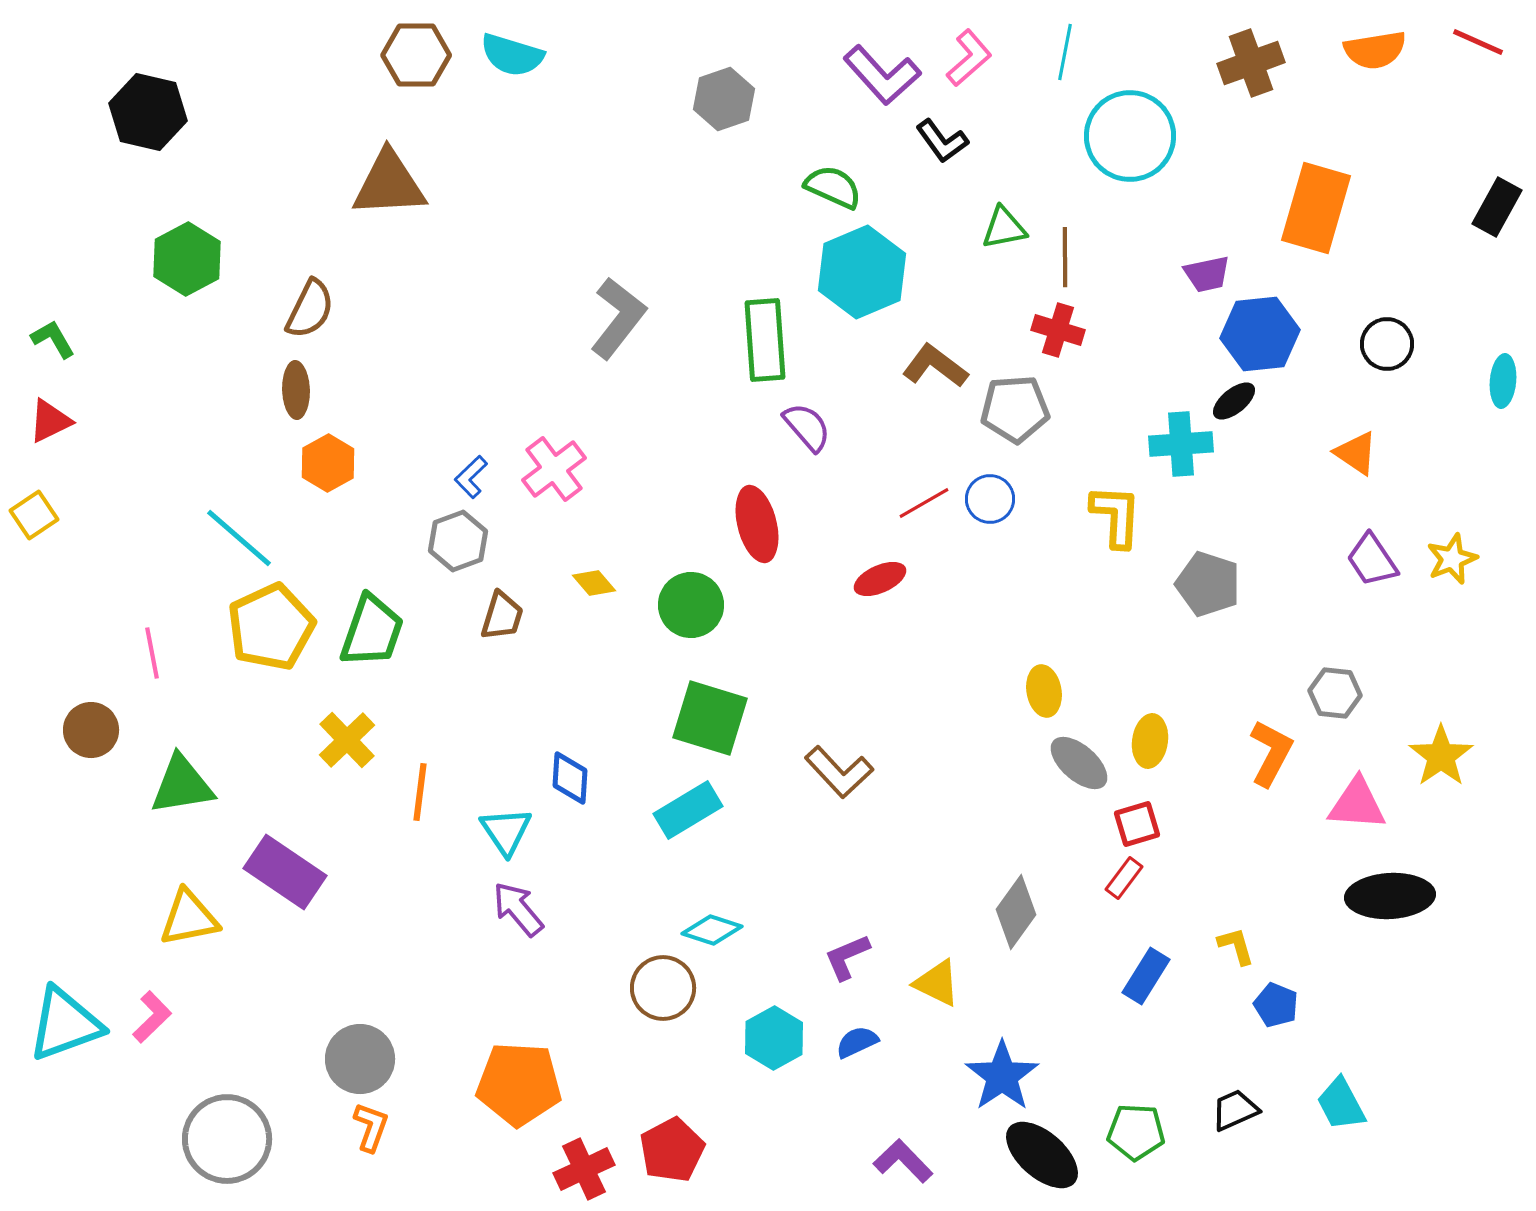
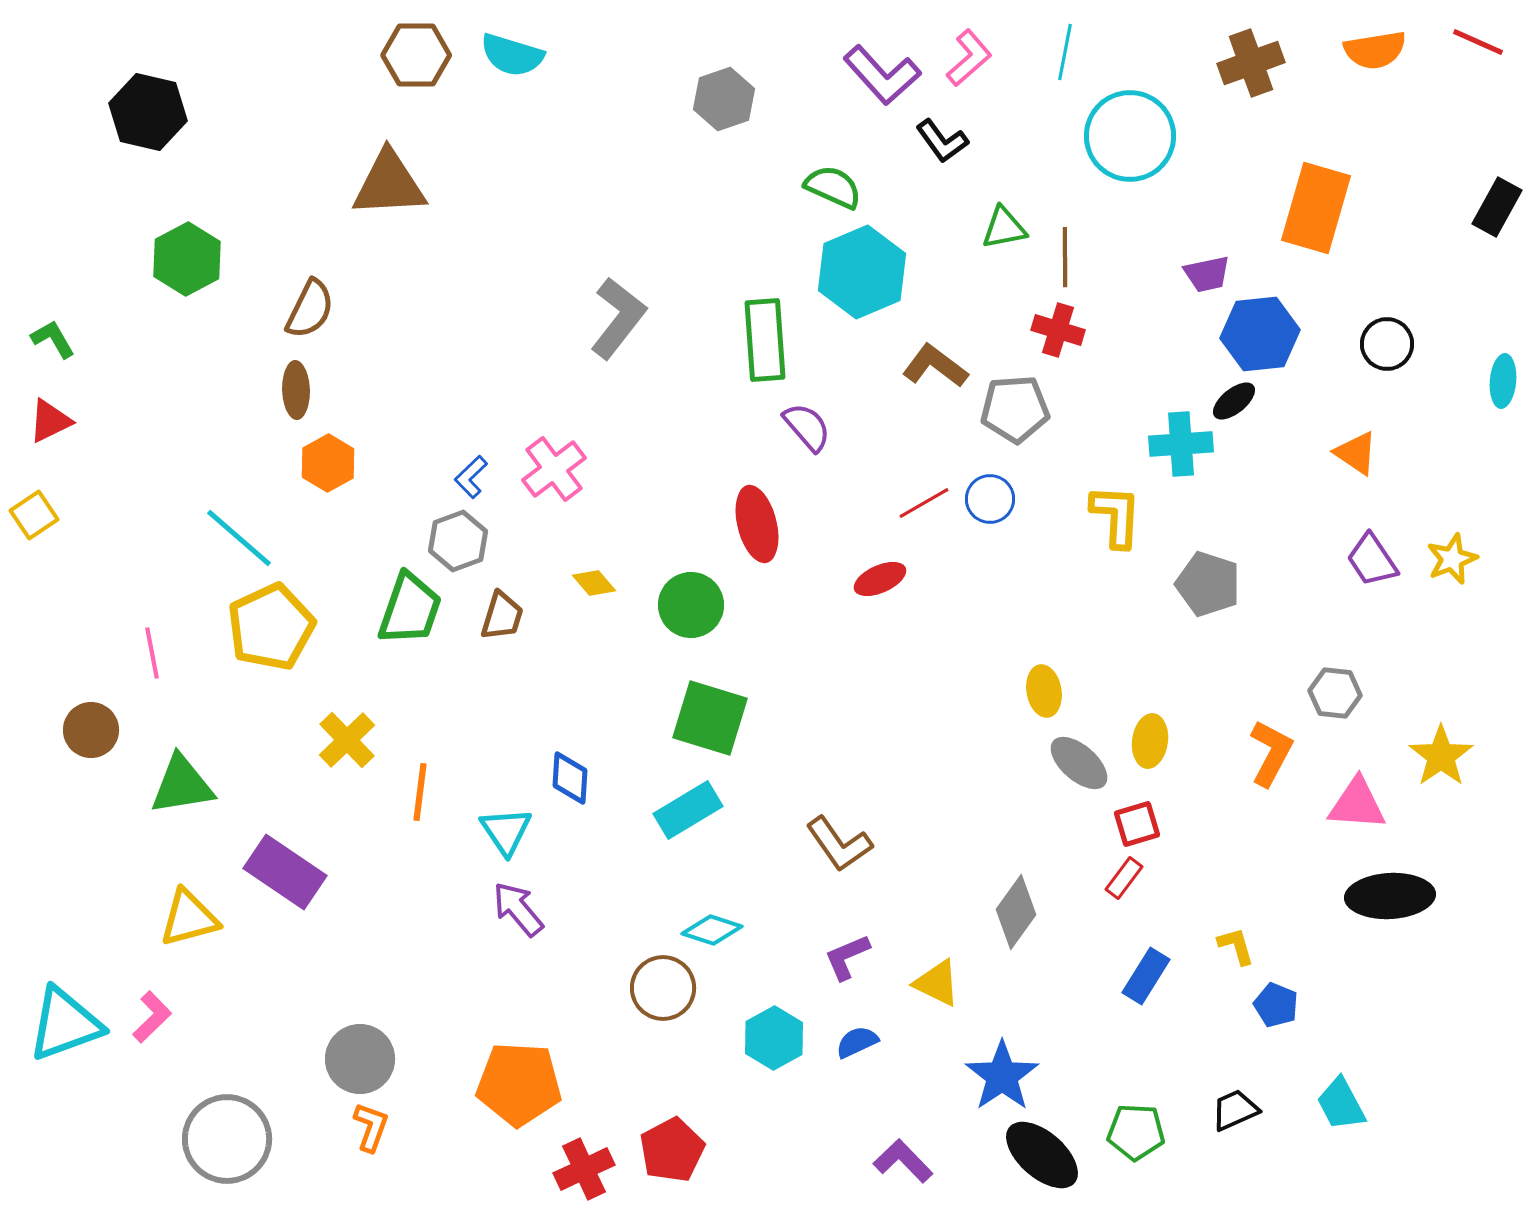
green trapezoid at (372, 631): moved 38 px right, 22 px up
brown L-shape at (839, 772): moved 72 px down; rotated 8 degrees clockwise
yellow triangle at (189, 918): rotated 4 degrees counterclockwise
